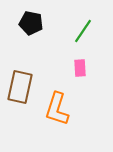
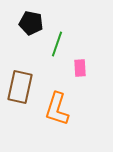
green line: moved 26 px left, 13 px down; rotated 15 degrees counterclockwise
